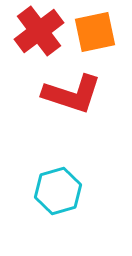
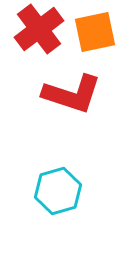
red cross: moved 2 px up
